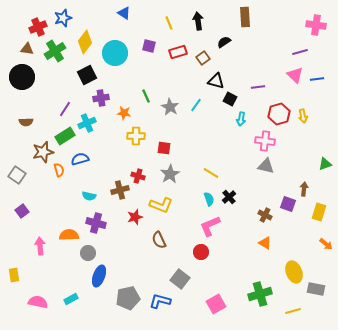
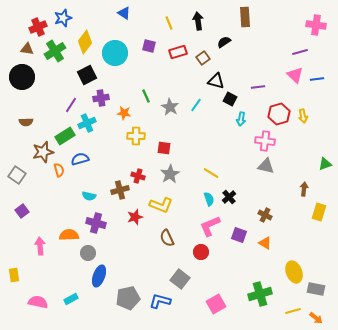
purple line at (65, 109): moved 6 px right, 4 px up
purple square at (288, 204): moved 49 px left, 31 px down
brown semicircle at (159, 240): moved 8 px right, 2 px up
orange arrow at (326, 244): moved 10 px left, 74 px down
